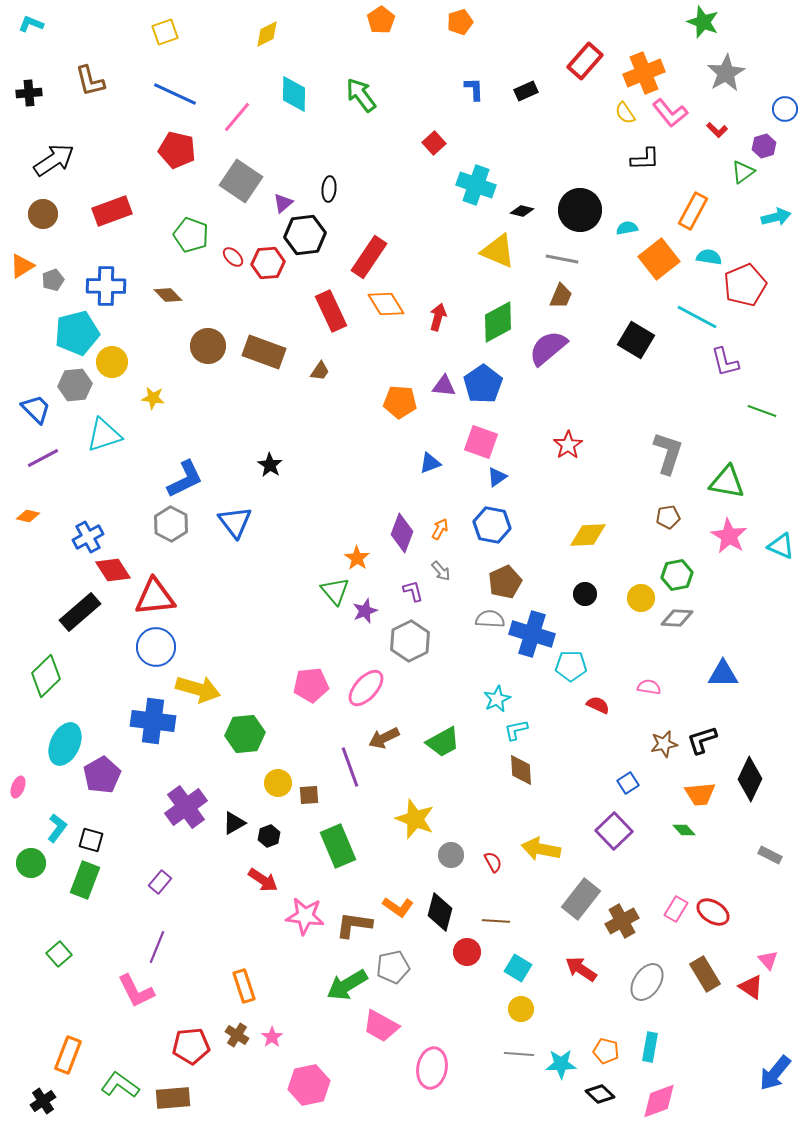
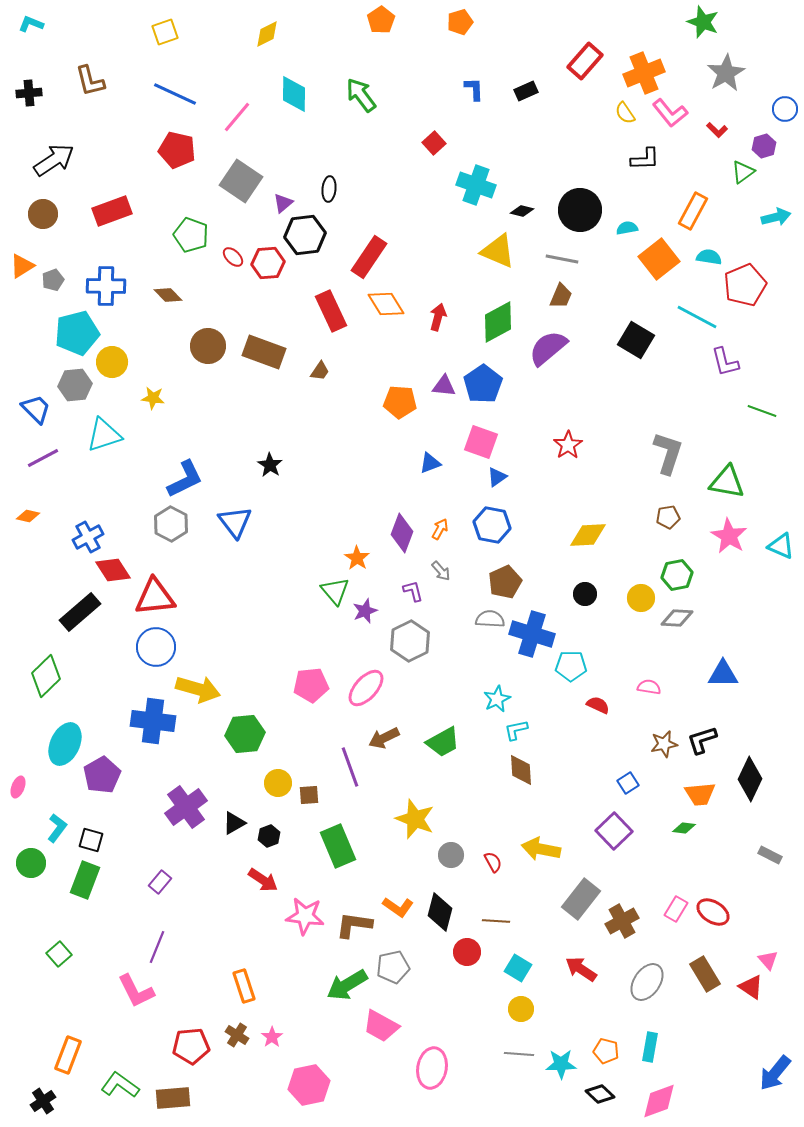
green diamond at (684, 830): moved 2 px up; rotated 40 degrees counterclockwise
